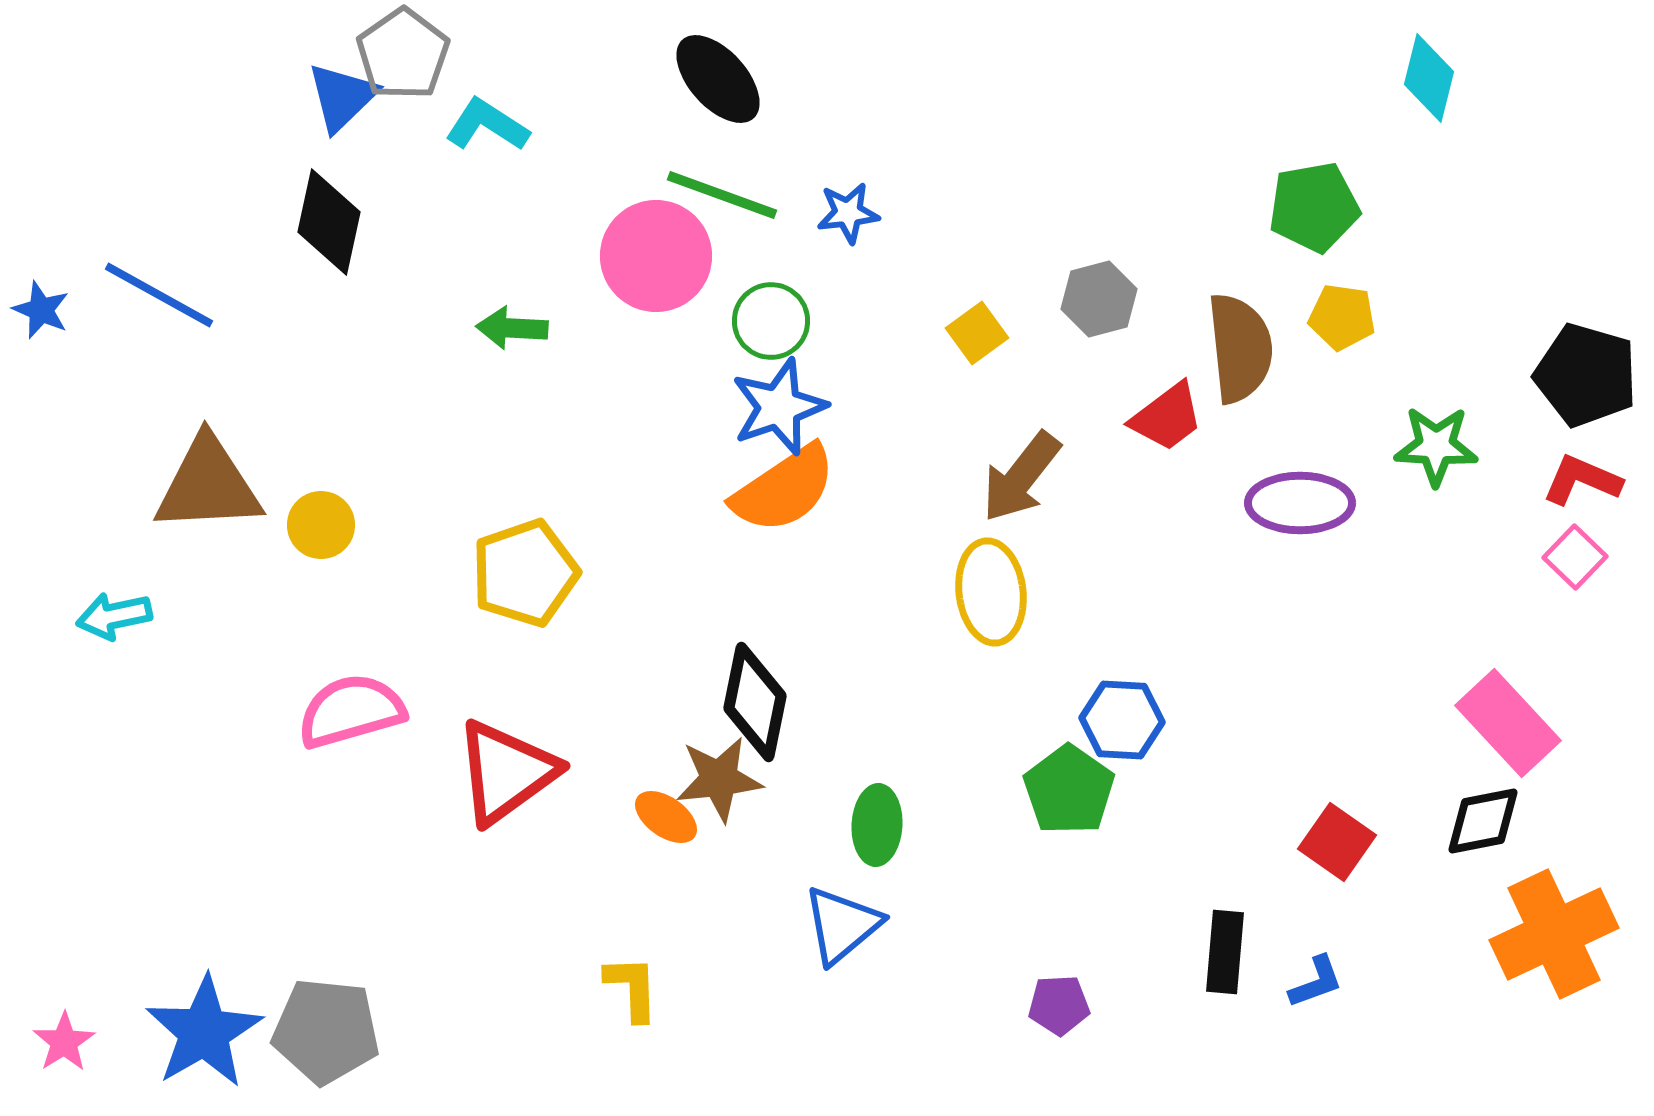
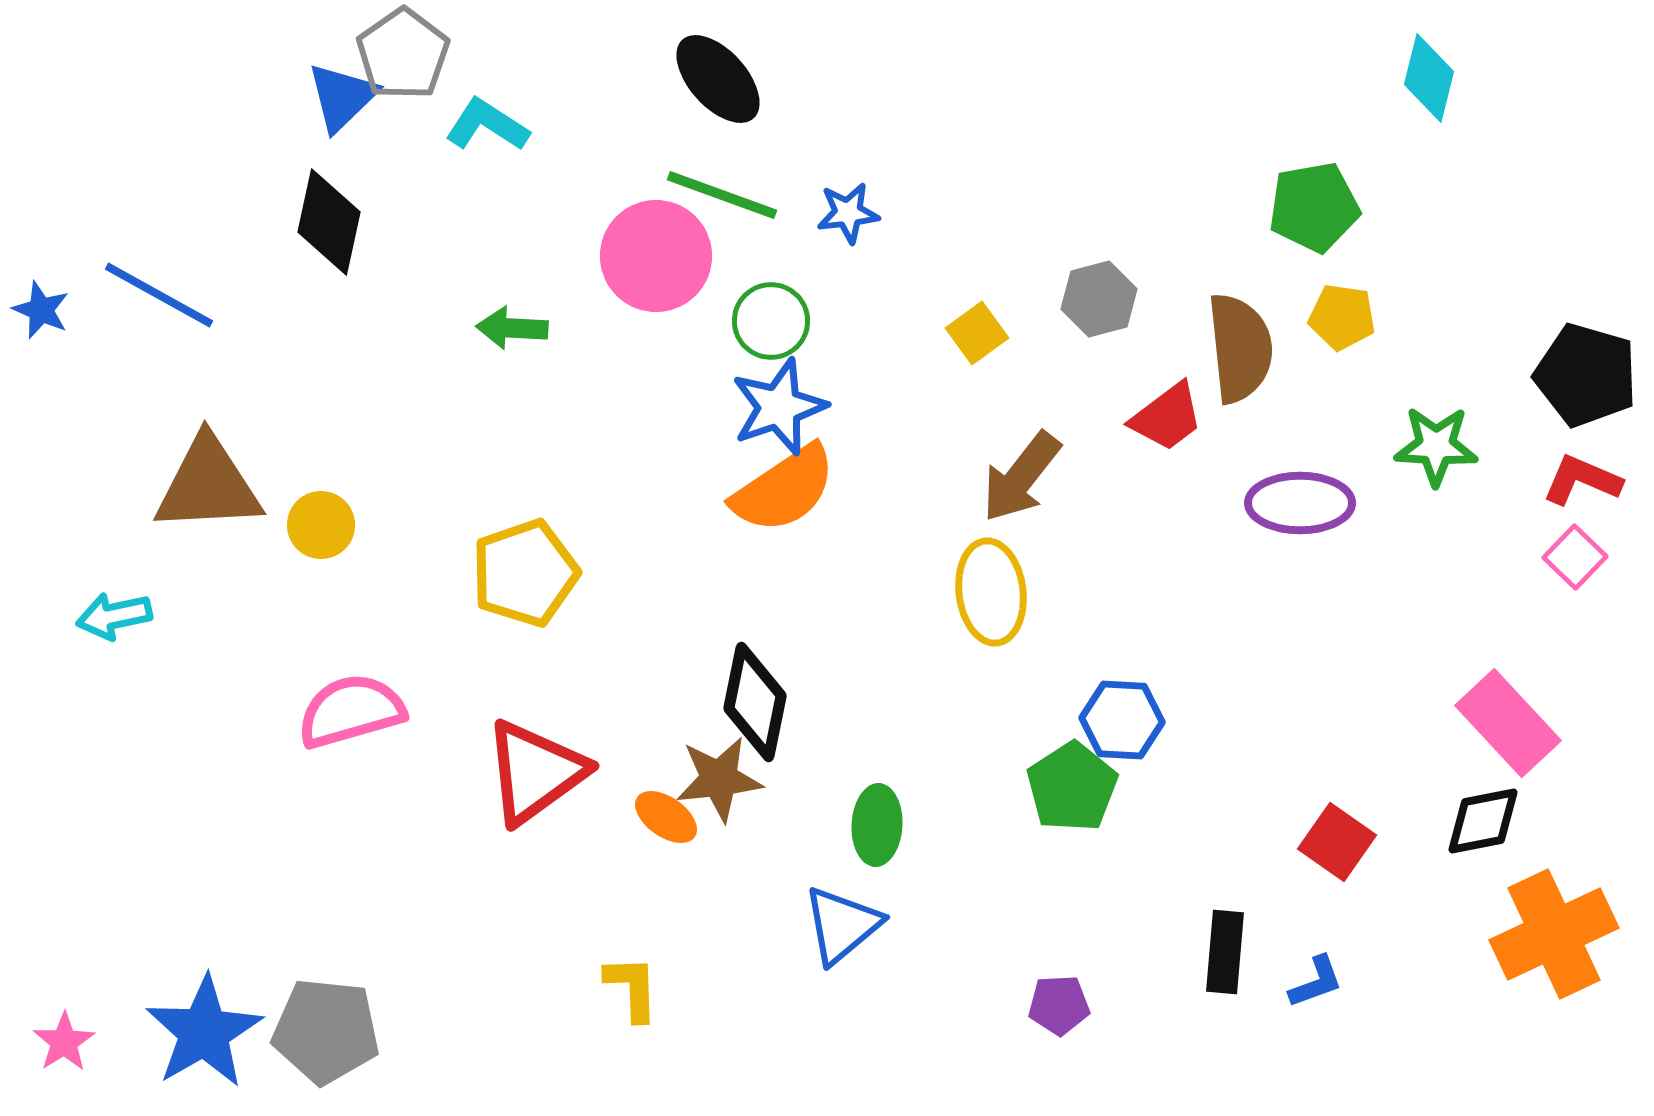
red triangle at (506, 772): moved 29 px right
green pentagon at (1069, 790): moved 3 px right, 3 px up; rotated 4 degrees clockwise
